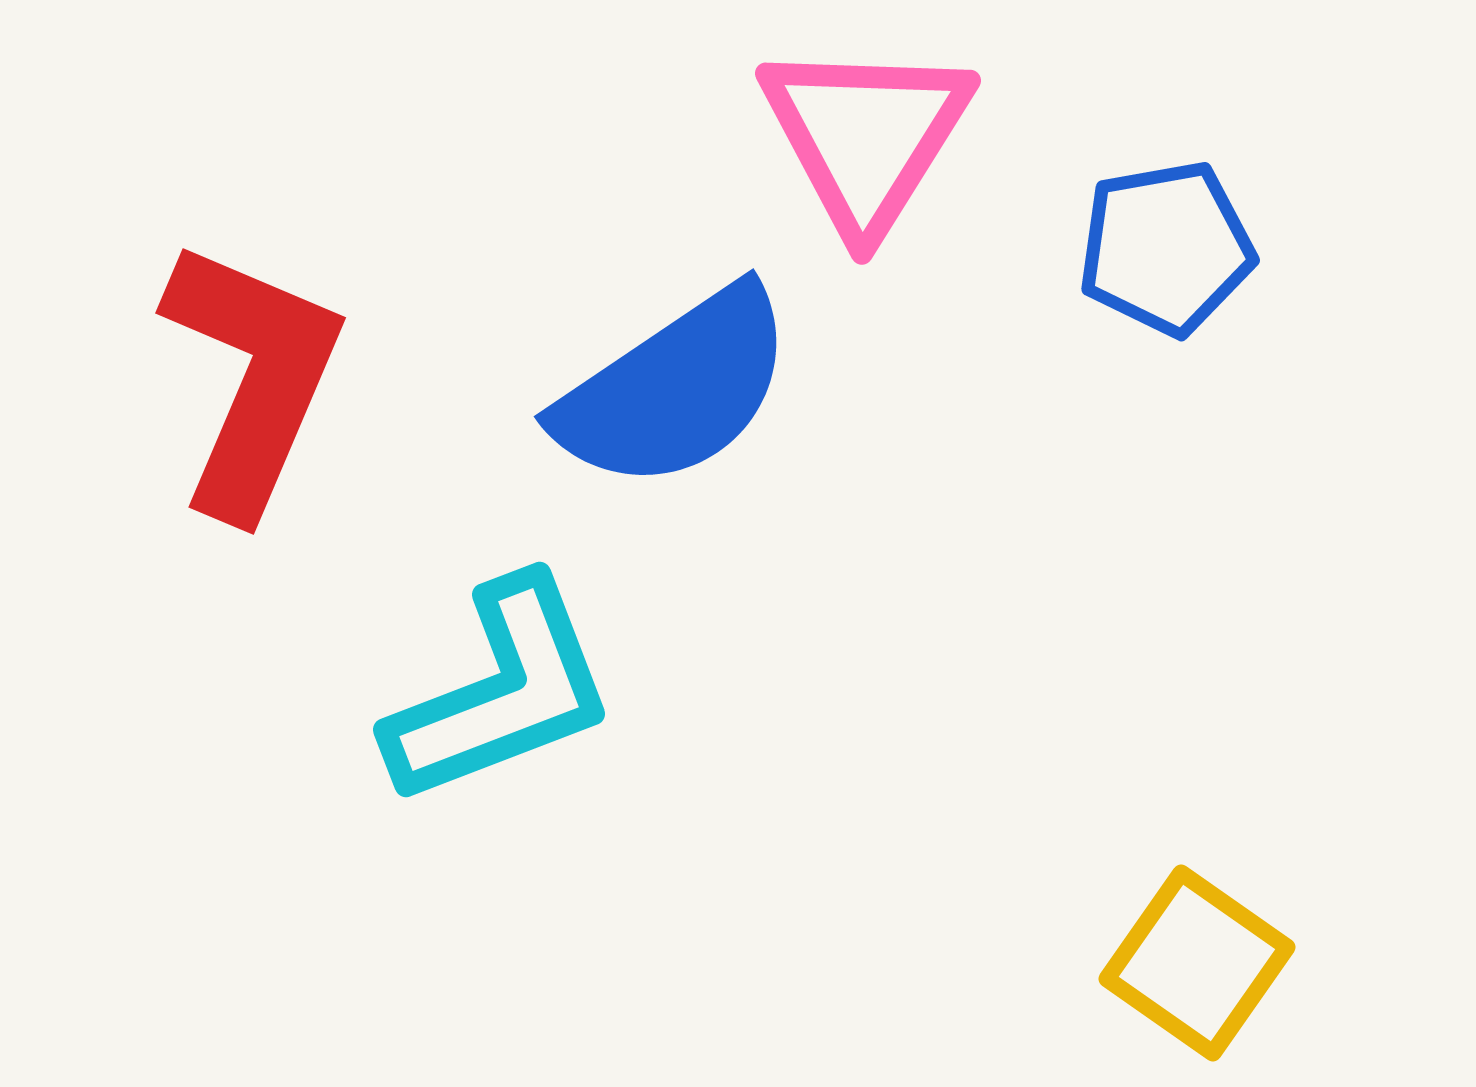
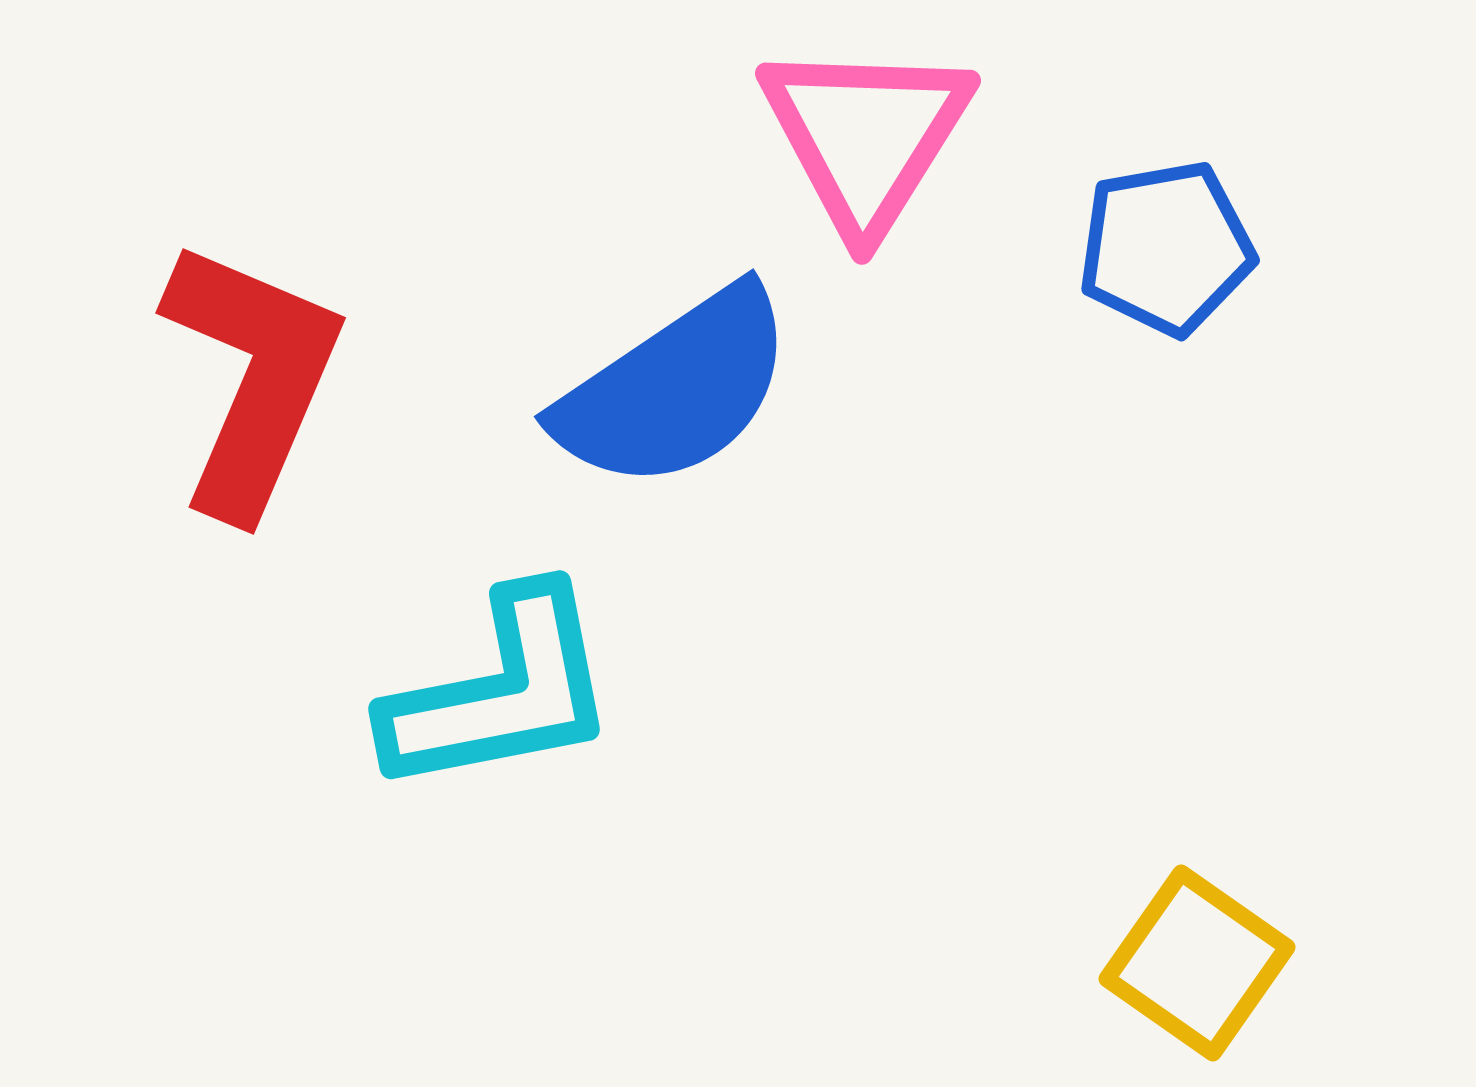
cyan L-shape: rotated 10 degrees clockwise
